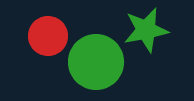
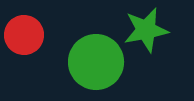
red circle: moved 24 px left, 1 px up
